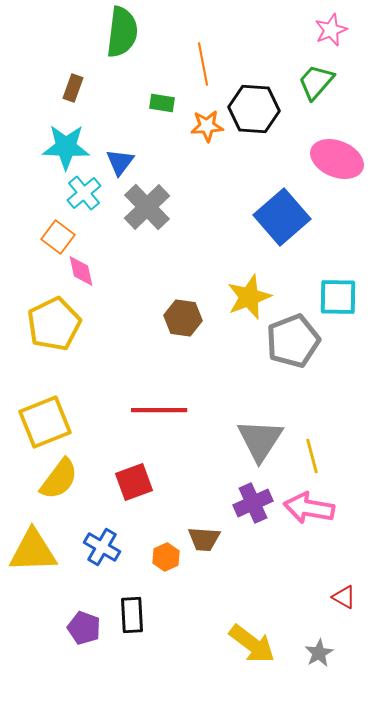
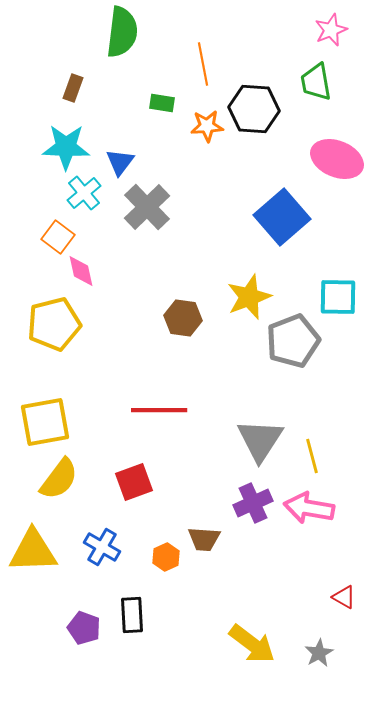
green trapezoid: rotated 51 degrees counterclockwise
yellow pentagon: rotated 12 degrees clockwise
yellow square: rotated 12 degrees clockwise
